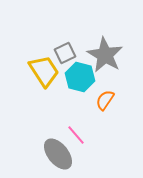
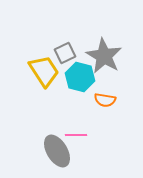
gray star: moved 1 px left, 1 px down
orange semicircle: rotated 115 degrees counterclockwise
pink line: rotated 50 degrees counterclockwise
gray ellipse: moved 1 px left, 3 px up; rotated 8 degrees clockwise
